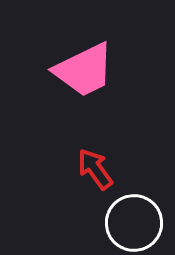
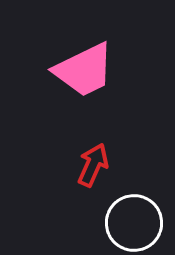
red arrow: moved 2 px left, 4 px up; rotated 60 degrees clockwise
